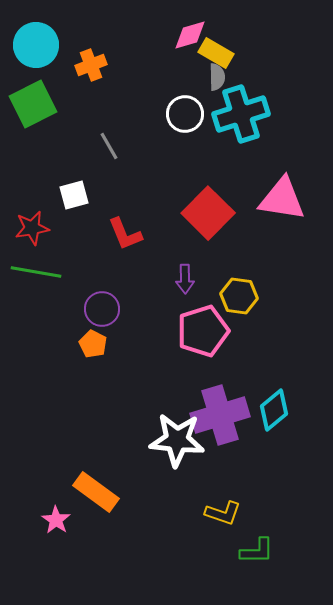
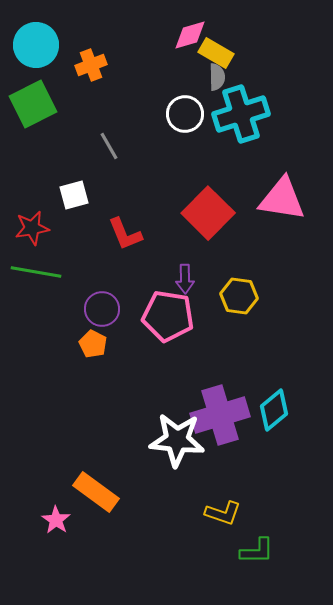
pink pentagon: moved 35 px left, 15 px up; rotated 27 degrees clockwise
